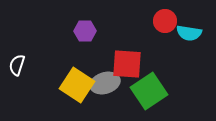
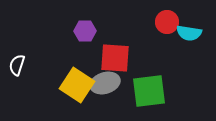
red circle: moved 2 px right, 1 px down
red square: moved 12 px left, 6 px up
green square: rotated 27 degrees clockwise
